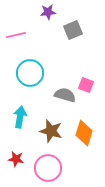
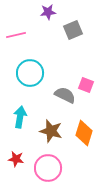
gray semicircle: rotated 10 degrees clockwise
